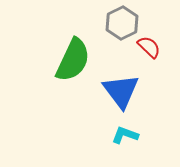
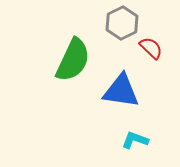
red semicircle: moved 2 px right, 1 px down
blue triangle: rotated 45 degrees counterclockwise
cyan L-shape: moved 10 px right, 5 px down
